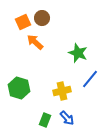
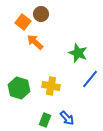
brown circle: moved 1 px left, 4 px up
orange square: rotated 28 degrees counterclockwise
yellow cross: moved 11 px left, 5 px up; rotated 24 degrees clockwise
